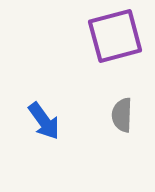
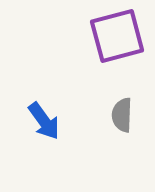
purple square: moved 2 px right
